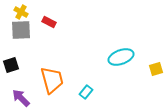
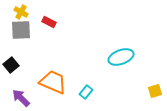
black square: rotated 21 degrees counterclockwise
yellow square: moved 1 px left, 22 px down
orange trapezoid: moved 1 px right, 2 px down; rotated 52 degrees counterclockwise
